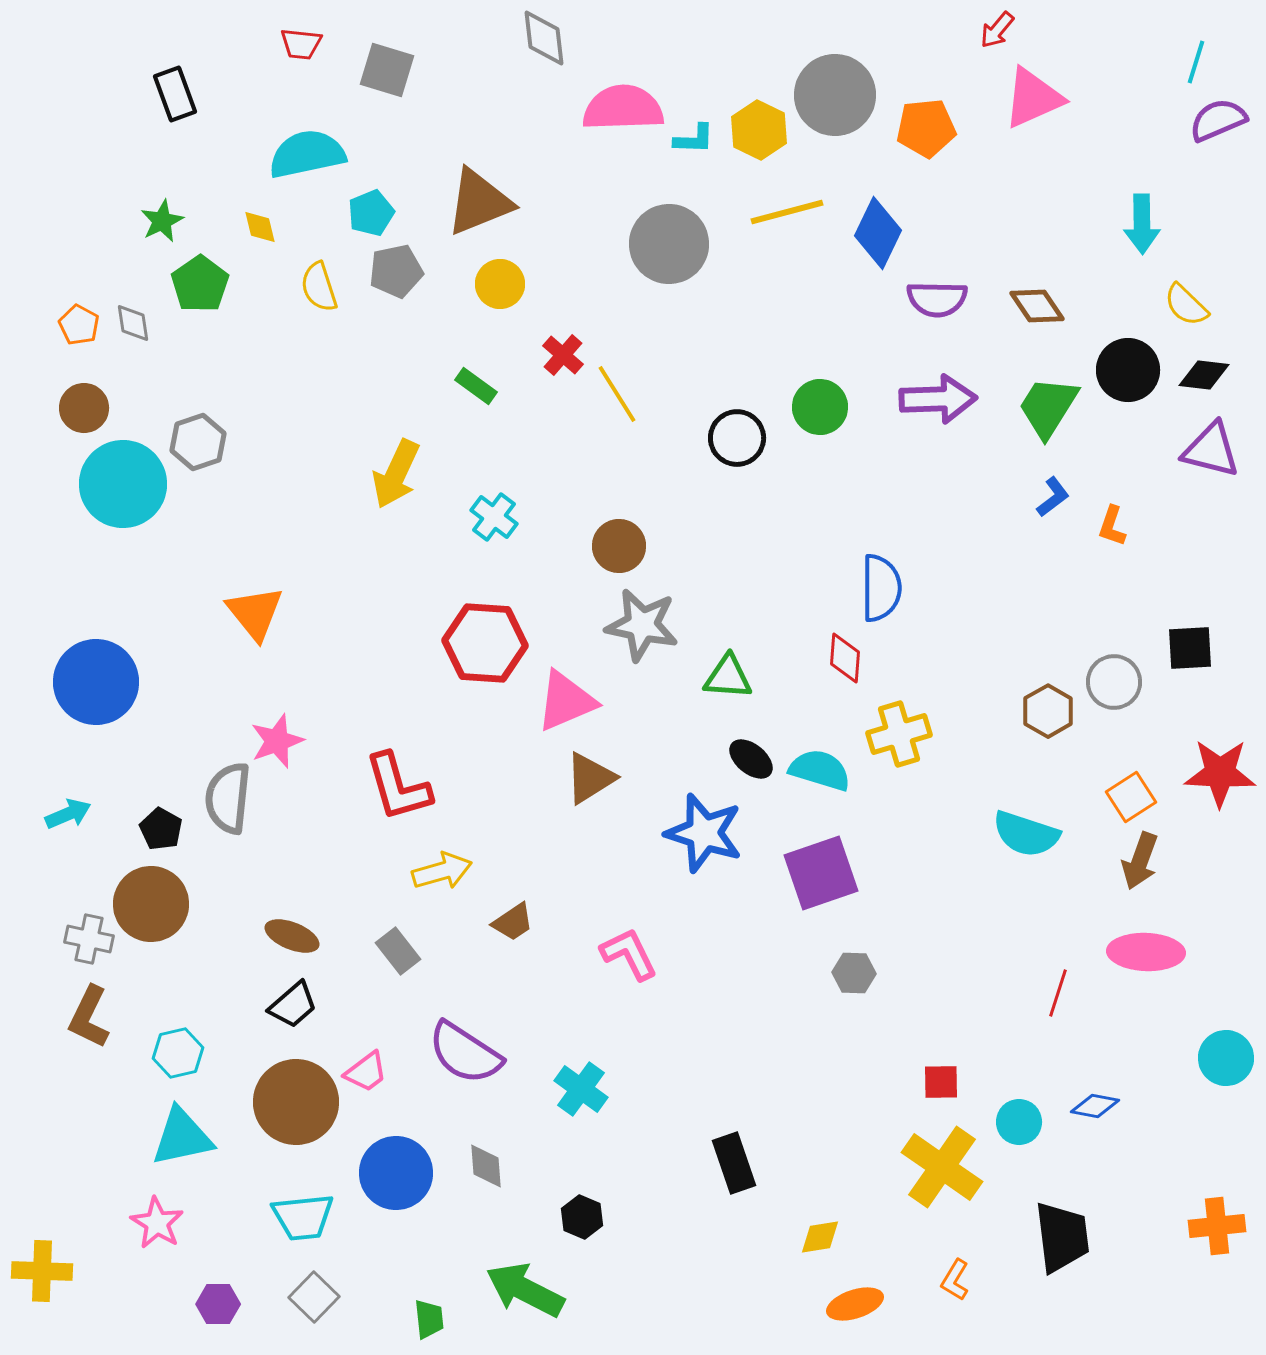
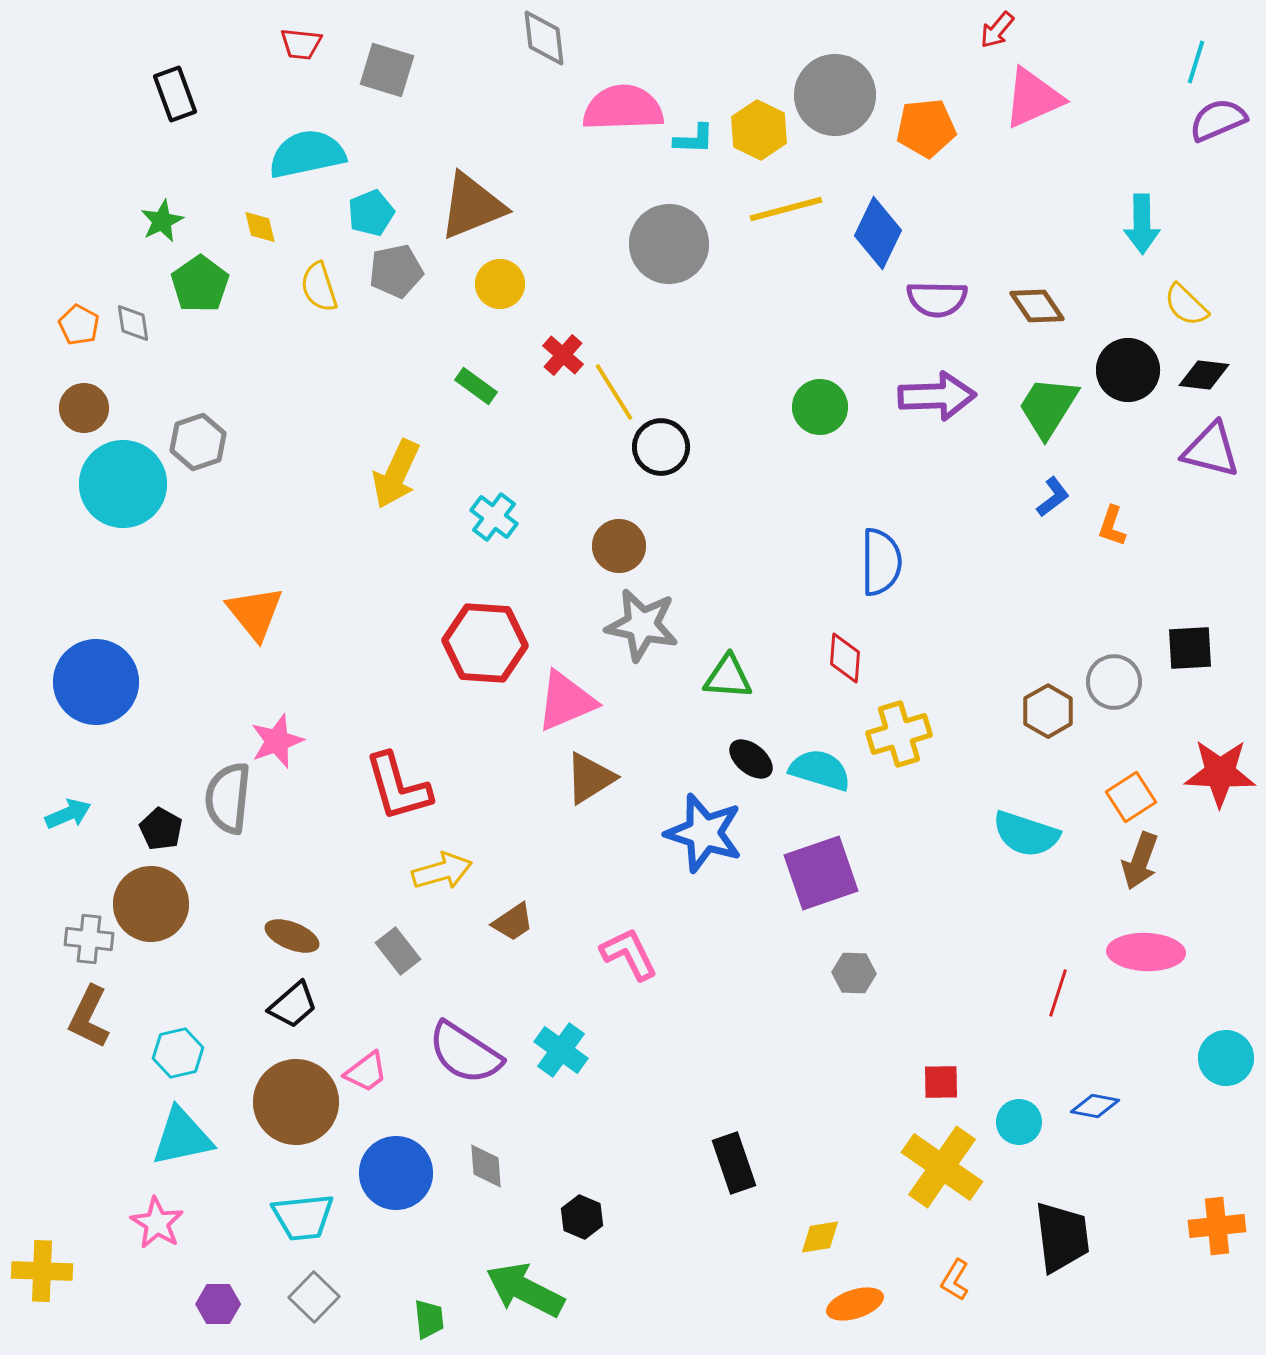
brown triangle at (479, 202): moved 7 px left, 4 px down
yellow line at (787, 212): moved 1 px left, 3 px up
yellow line at (617, 394): moved 3 px left, 2 px up
purple arrow at (938, 399): moved 1 px left, 3 px up
black circle at (737, 438): moved 76 px left, 9 px down
blue semicircle at (881, 588): moved 26 px up
gray cross at (89, 939): rotated 6 degrees counterclockwise
cyan cross at (581, 1089): moved 20 px left, 39 px up
